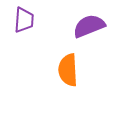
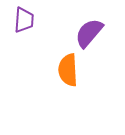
purple semicircle: moved 7 px down; rotated 28 degrees counterclockwise
